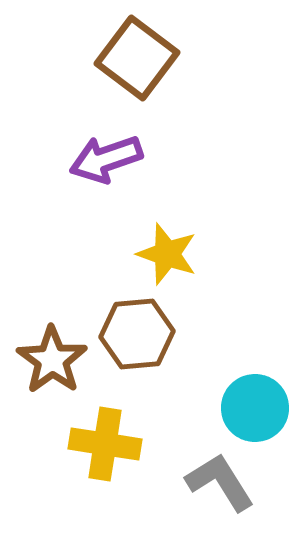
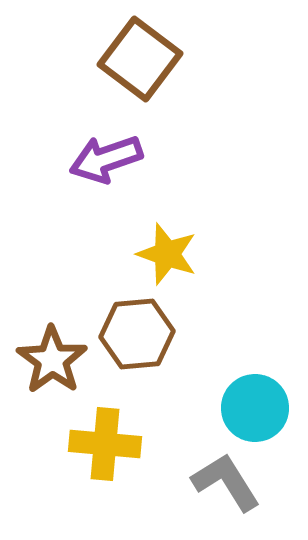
brown square: moved 3 px right, 1 px down
yellow cross: rotated 4 degrees counterclockwise
gray L-shape: moved 6 px right
